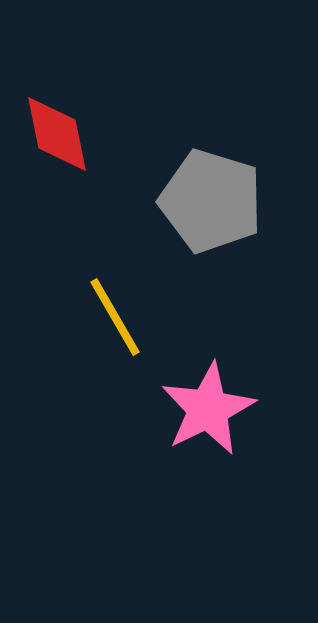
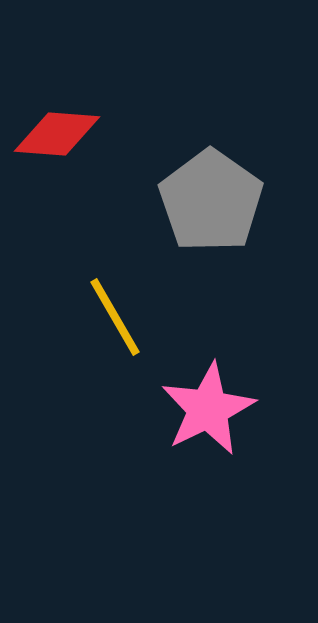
red diamond: rotated 74 degrees counterclockwise
gray pentagon: rotated 18 degrees clockwise
